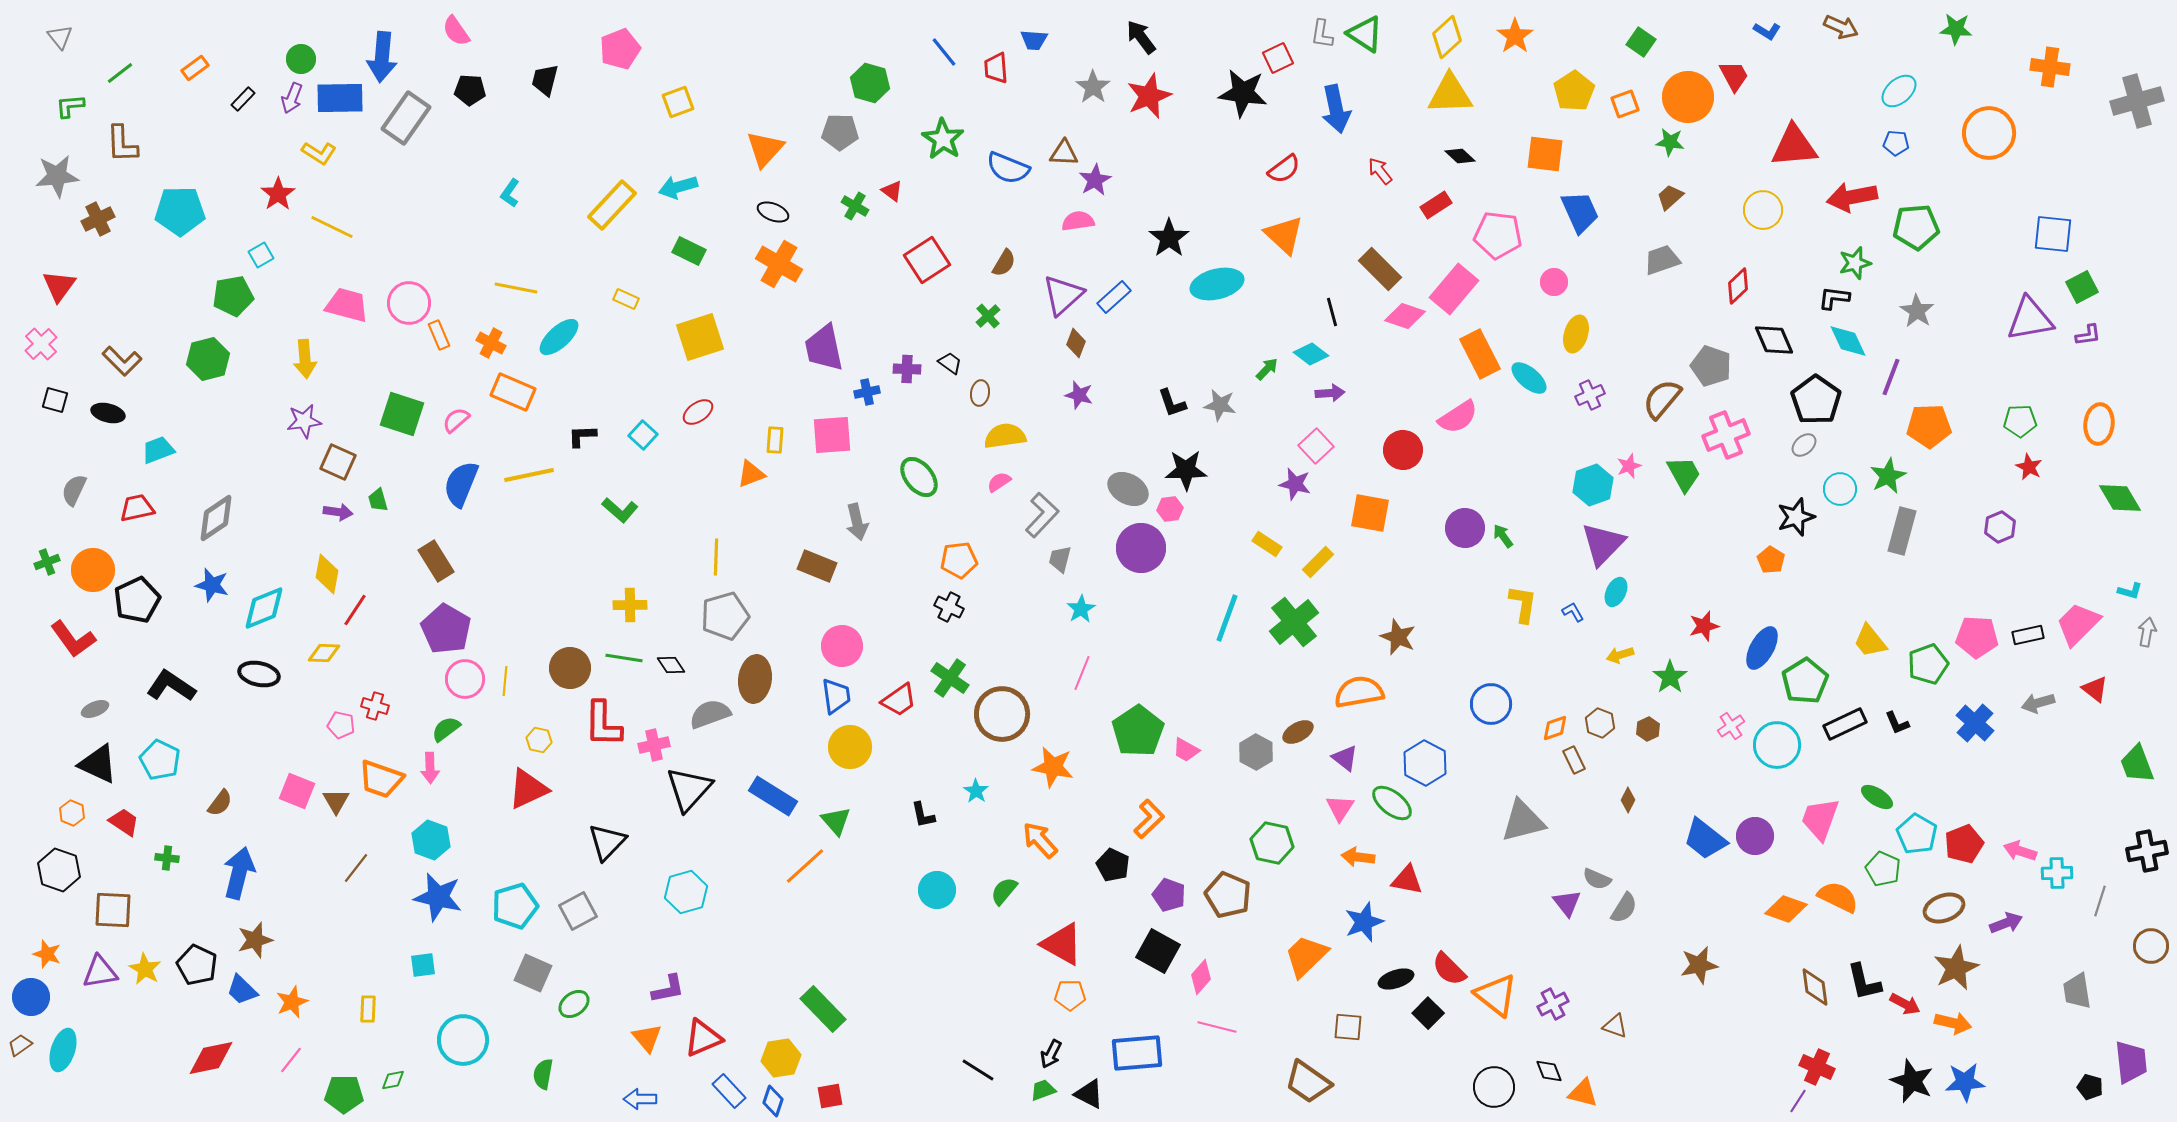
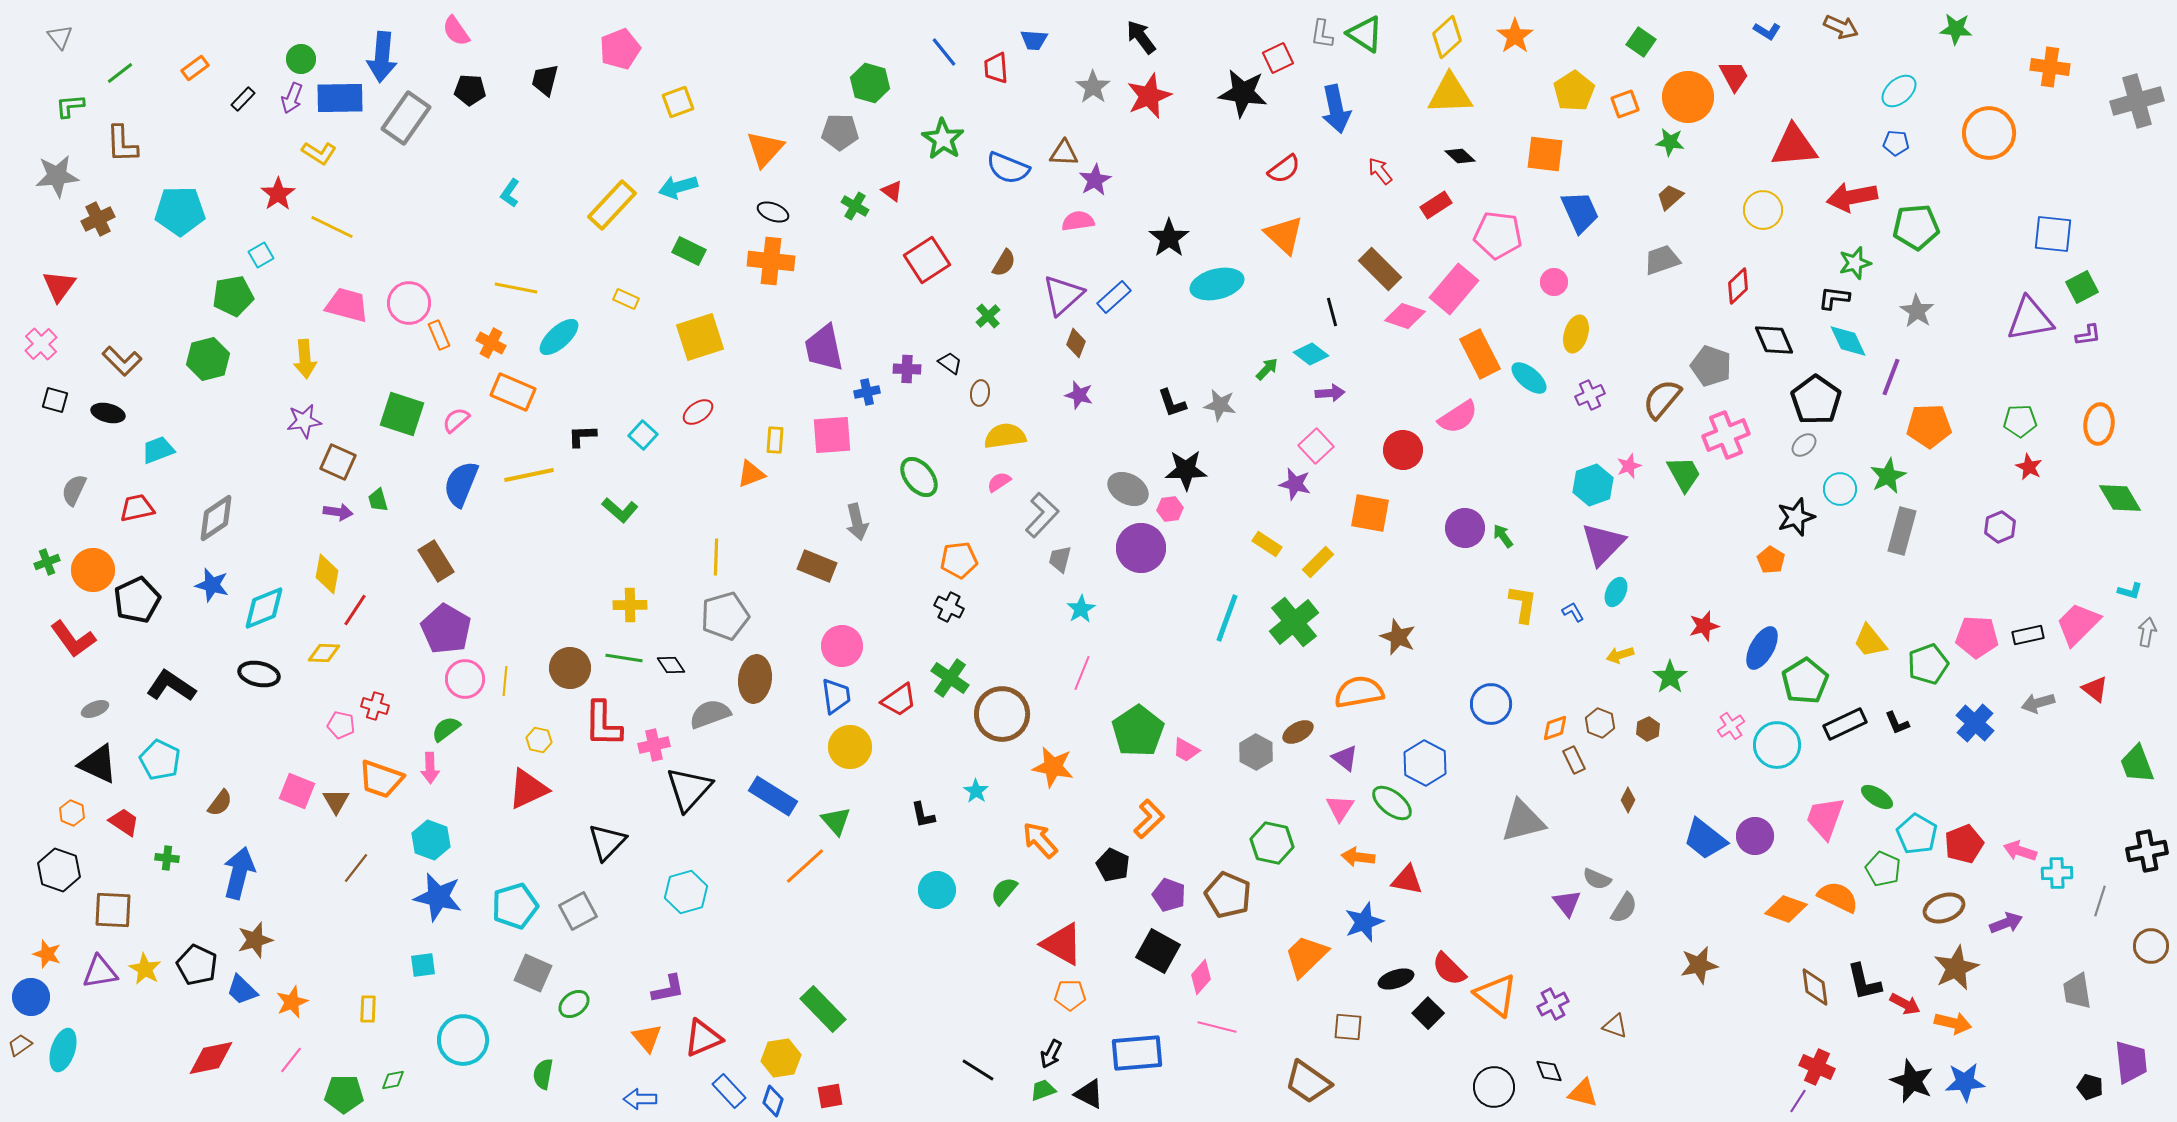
orange cross at (779, 264): moved 8 px left, 3 px up; rotated 24 degrees counterclockwise
pink trapezoid at (1820, 819): moved 5 px right, 1 px up
